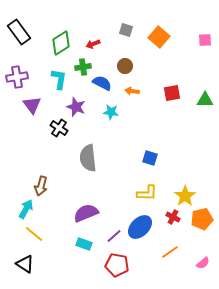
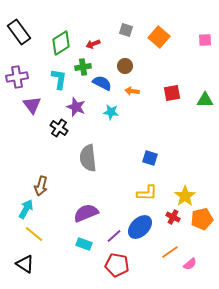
pink semicircle: moved 13 px left, 1 px down
